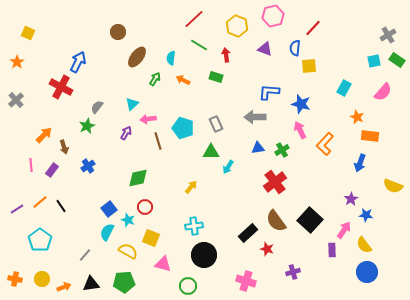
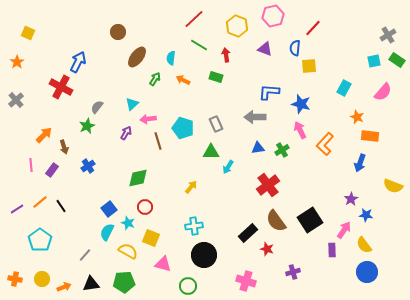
red cross at (275, 182): moved 7 px left, 3 px down
cyan star at (128, 220): moved 3 px down
black square at (310, 220): rotated 15 degrees clockwise
